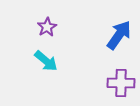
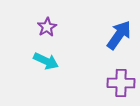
cyan arrow: rotated 15 degrees counterclockwise
